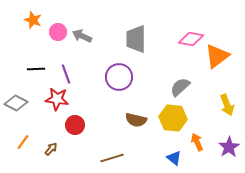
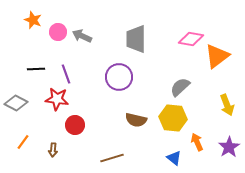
brown arrow: moved 2 px right, 1 px down; rotated 144 degrees clockwise
